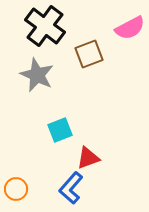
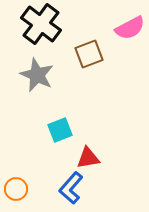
black cross: moved 4 px left, 2 px up
red triangle: rotated 10 degrees clockwise
